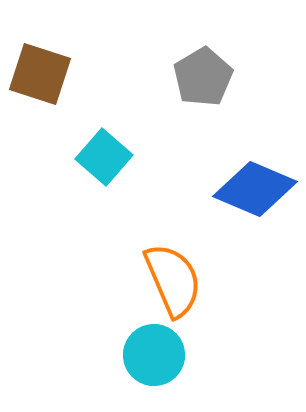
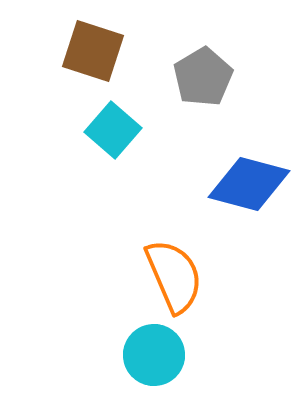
brown square: moved 53 px right, 23 px up
cyan square: moved 9 px right, 27 px up
blue diamond: moved 6 px left, 5 px up; rotated 8 degrees counterclockwise
orange semicircle: moved 1 px right, 4 px up
